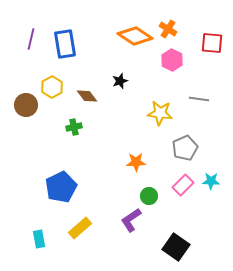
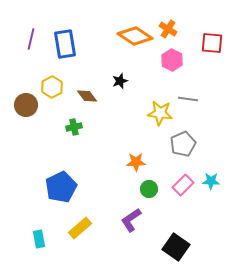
gray line: moved 11 px left
gray pentagon: moved 2 px left, 4 px up
green circle: moved 7 px up
